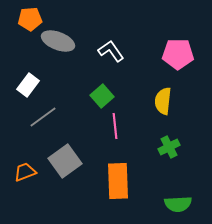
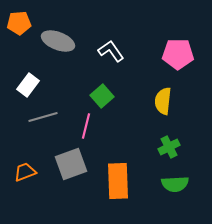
orange pentagon: moved 11 px left, 4 px down
gray line: rotated 20 degrees clockwise
pink line: moved 29 px left; rotated 20 degrees clockwise
gray square: moved 6 px right, 3 px down; rotated 16 degrees clockwise
green semicircle: moved 3 px left, 20 px up
